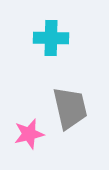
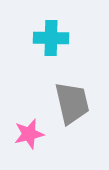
gray trapezoid: moved 2 px right, 5 px up
